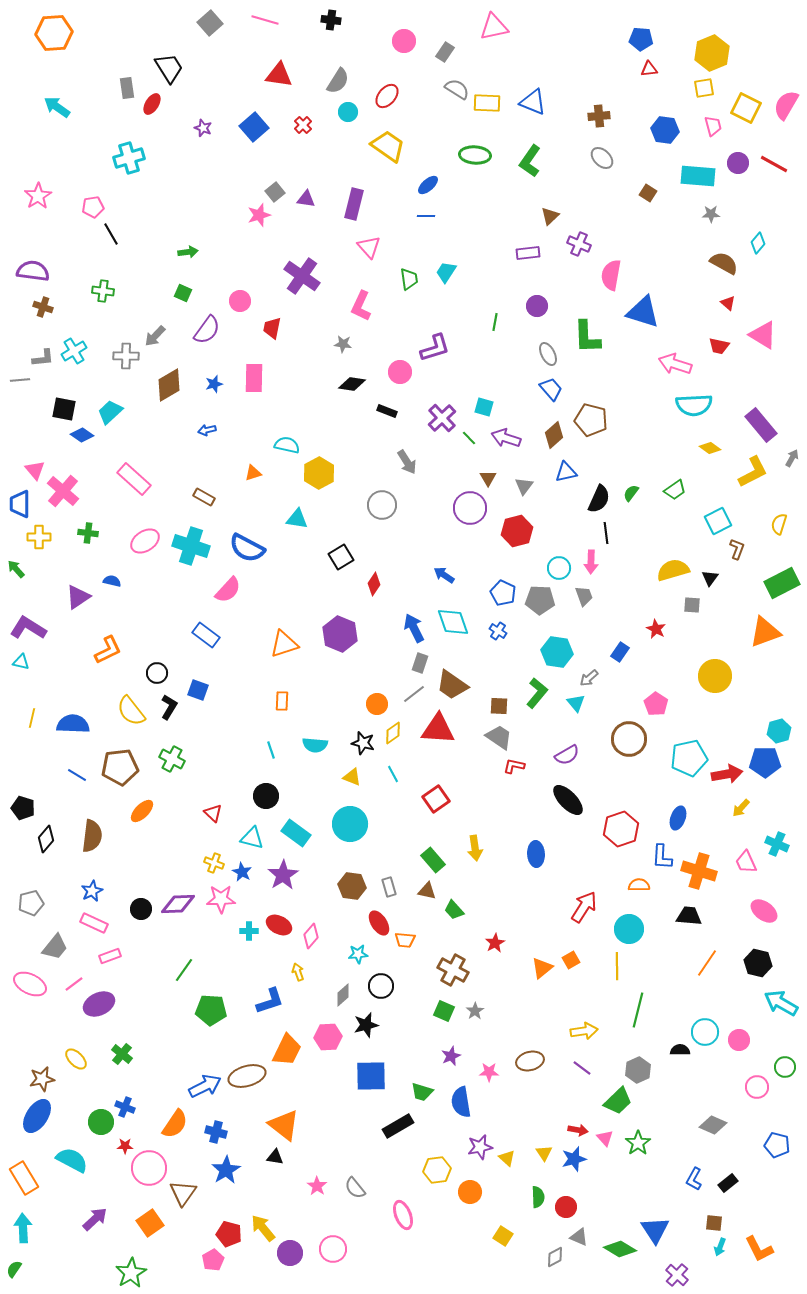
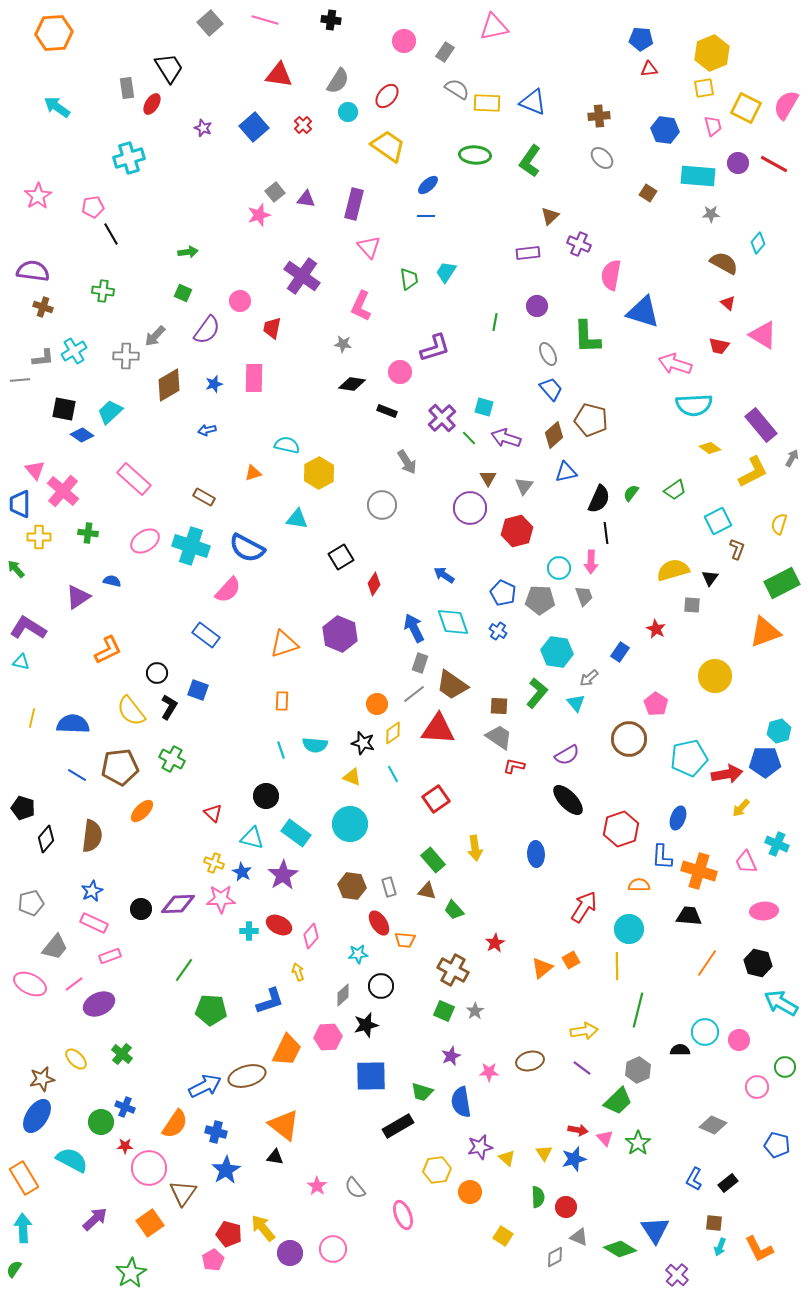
cyan line at (271, 750): moved 10 px right
pink ellipse at (764, 911): rotated 40 degrees counterclockwise
